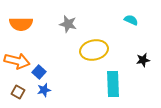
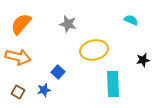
orange semicircle: rotated 130 degrees clockwise
orange arrow: moved 1 px right, 4 px up
blue square: moved 19 px right
